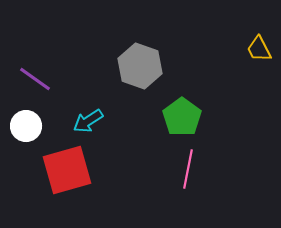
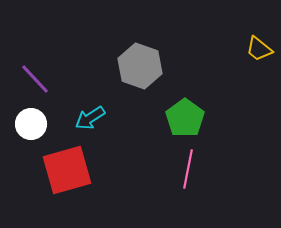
yellow trapezoid: rotated 24 degrees counterclockwise
purple line: rotated 12 degrees clockwise
green pentagon: moved 3 px right, 1 px down
cyan arrow: moved 2 px right, 3 px up
white circle: moved 5 px right, 2 px up
